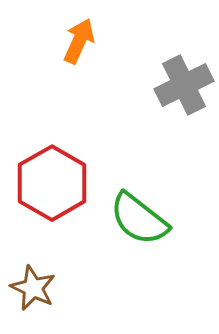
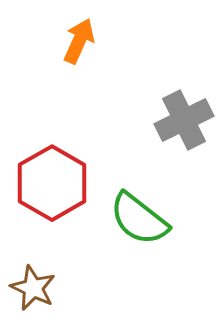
gray cross: moved 35 px down
